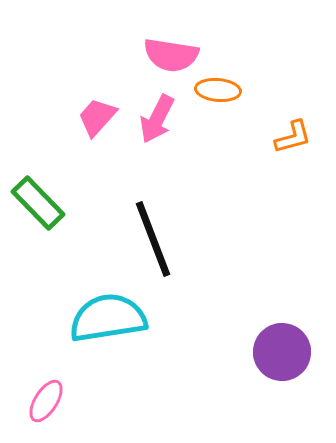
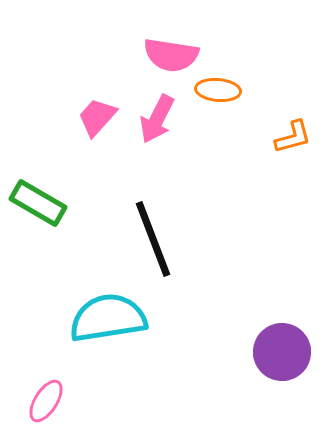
green rectangle: rotated 16 degrees counterclockwise
